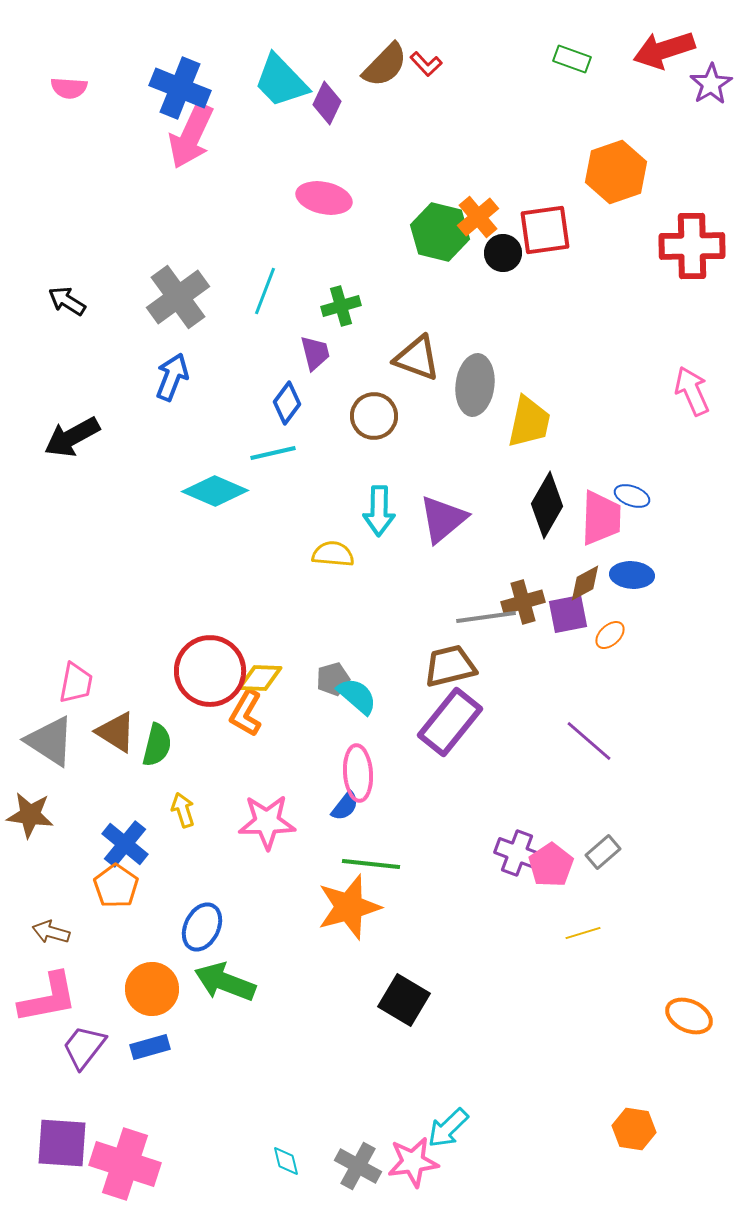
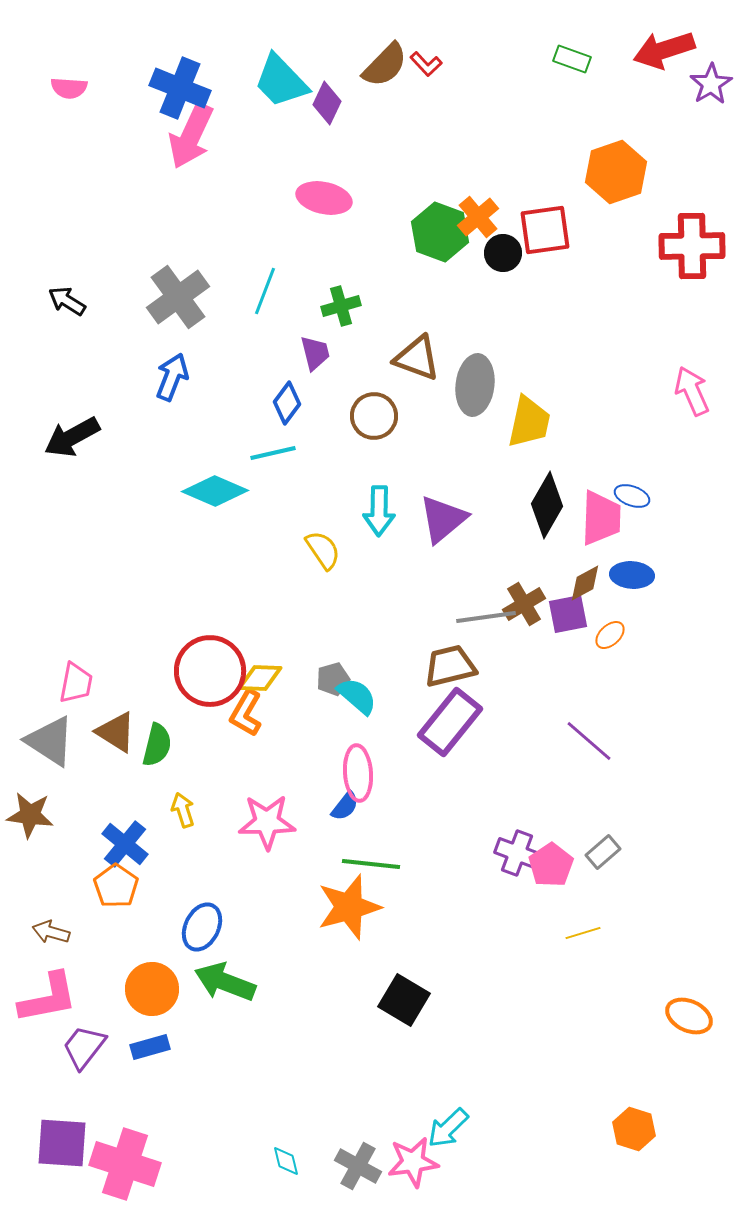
green hexagon at (440, 232): rotated 6 degrees clockwise
yellow semicircle at (333, 554): moved 10 px left, 4 px up; rotated 51 degrees clockwise
brown cross at (523, 602): moved 1 px right, 2 px down; rotated 15 degrees counterclockwise
orange hexagon at (634, 1129): rotated 9 degrees clockwise
